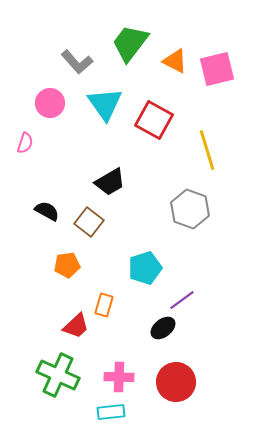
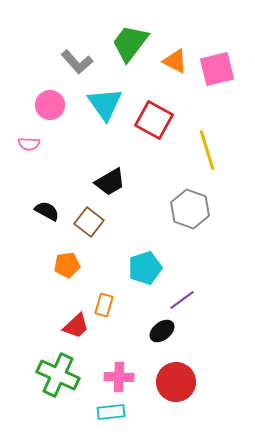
pink circle: moved 2 px down
pink semicircle: moved 4 px right, 1 px down; rotated 75 degrees clockwise
black ellipse: moved 1 px left, 3 px down
